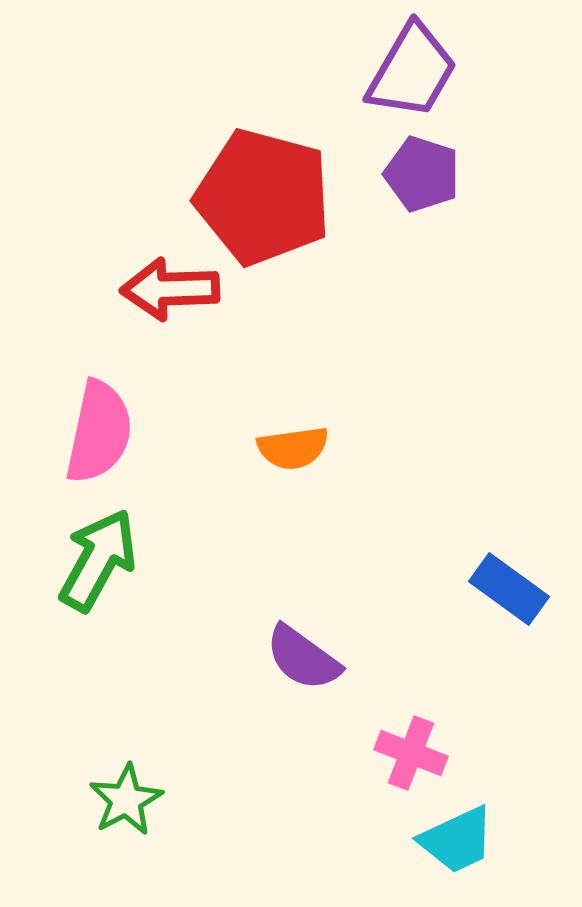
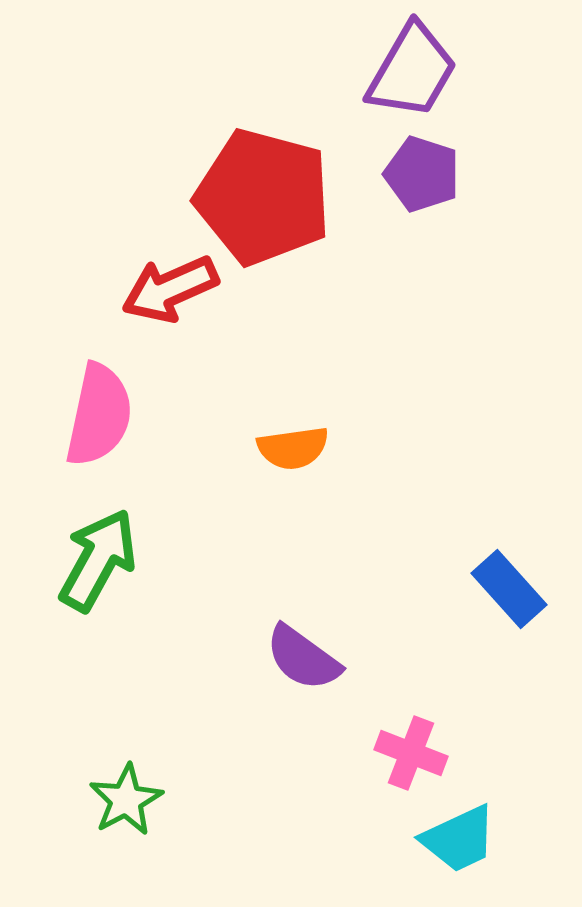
red arrow: rotated 22 degrees counterclockwise
pink semicircle: moved 17 px up
blue rectangle: rotated 12 degrees clockwise
cyan trapezoid: moved 2 px right, 1 px up
